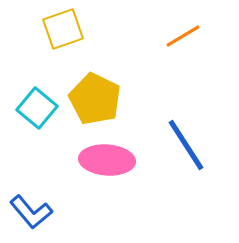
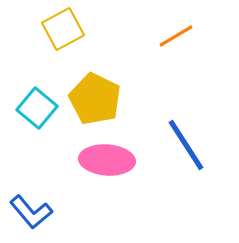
yellow square: rotated 9 degrees counterclockwise
orange line: moved 7 px left
